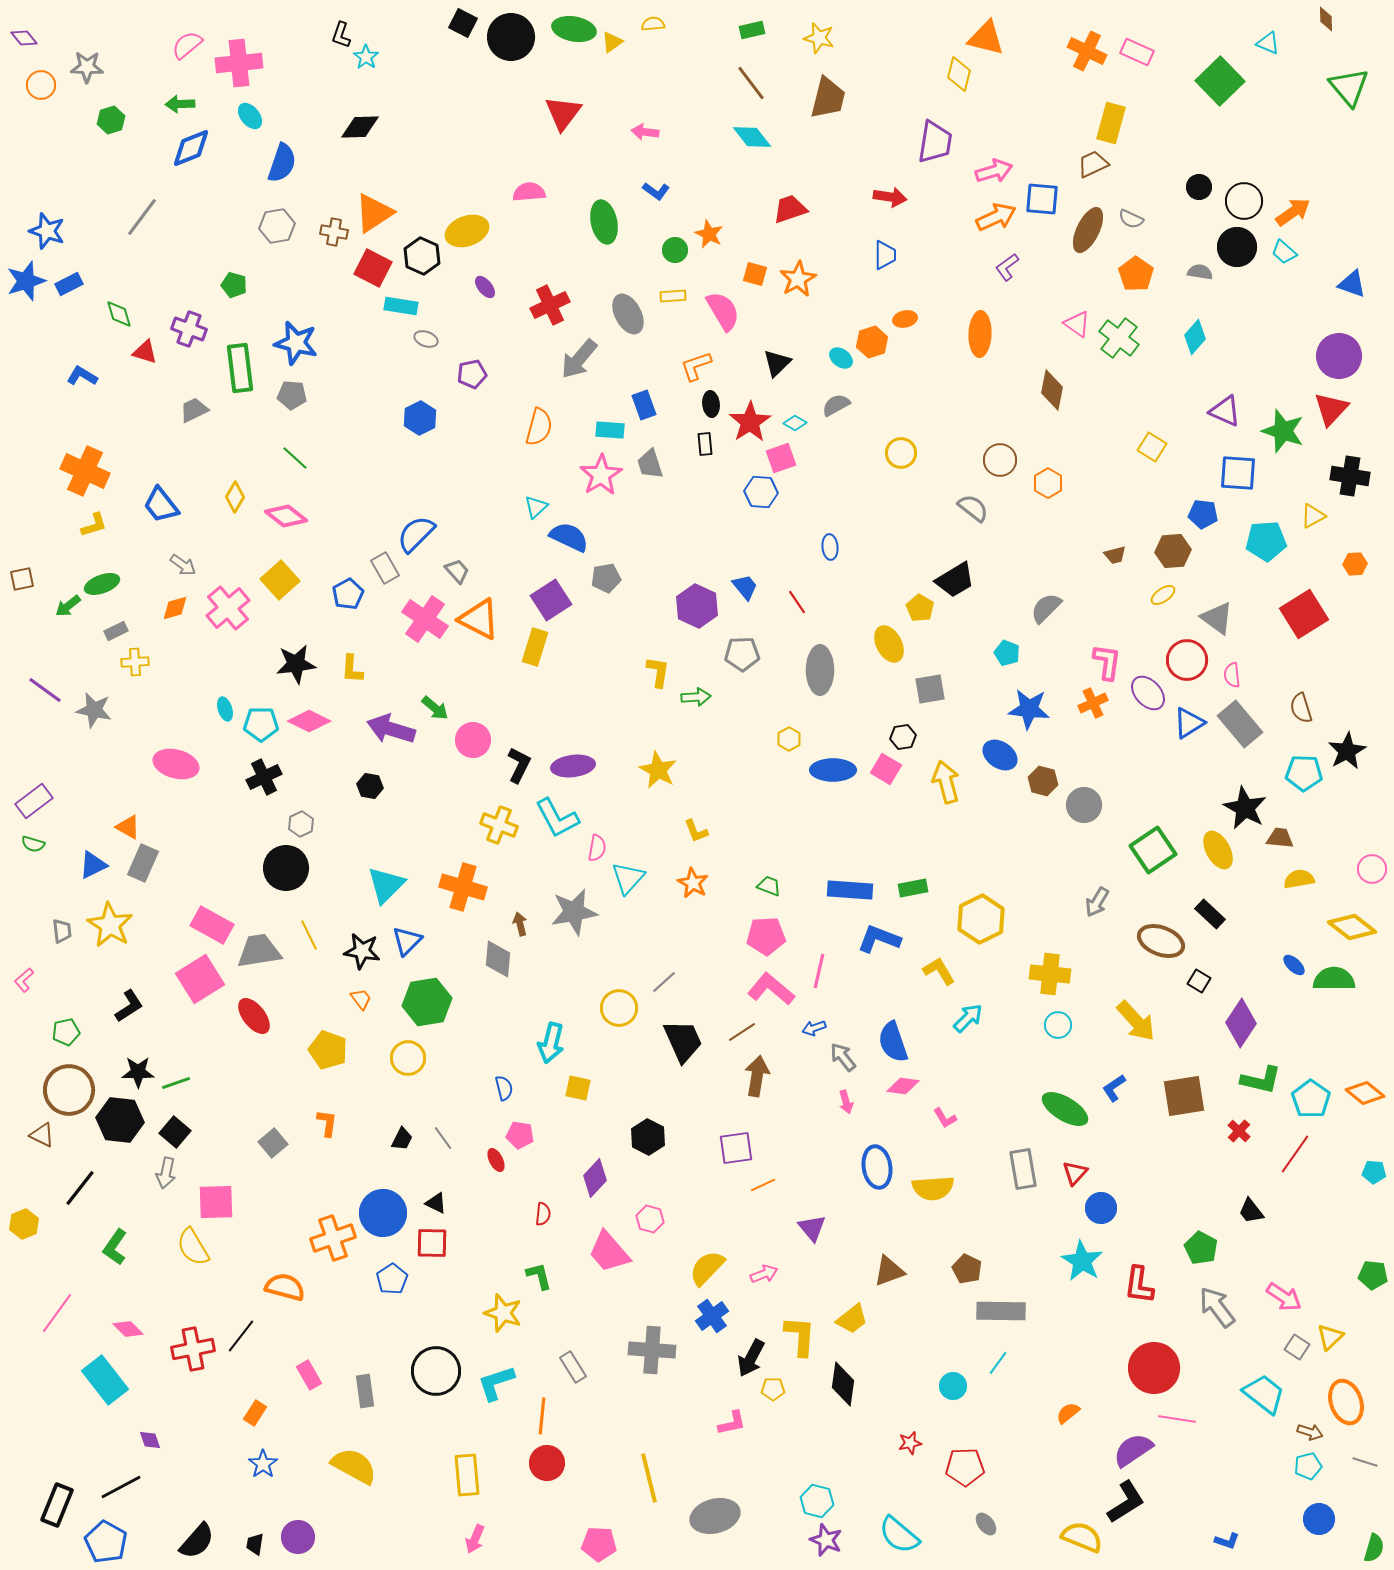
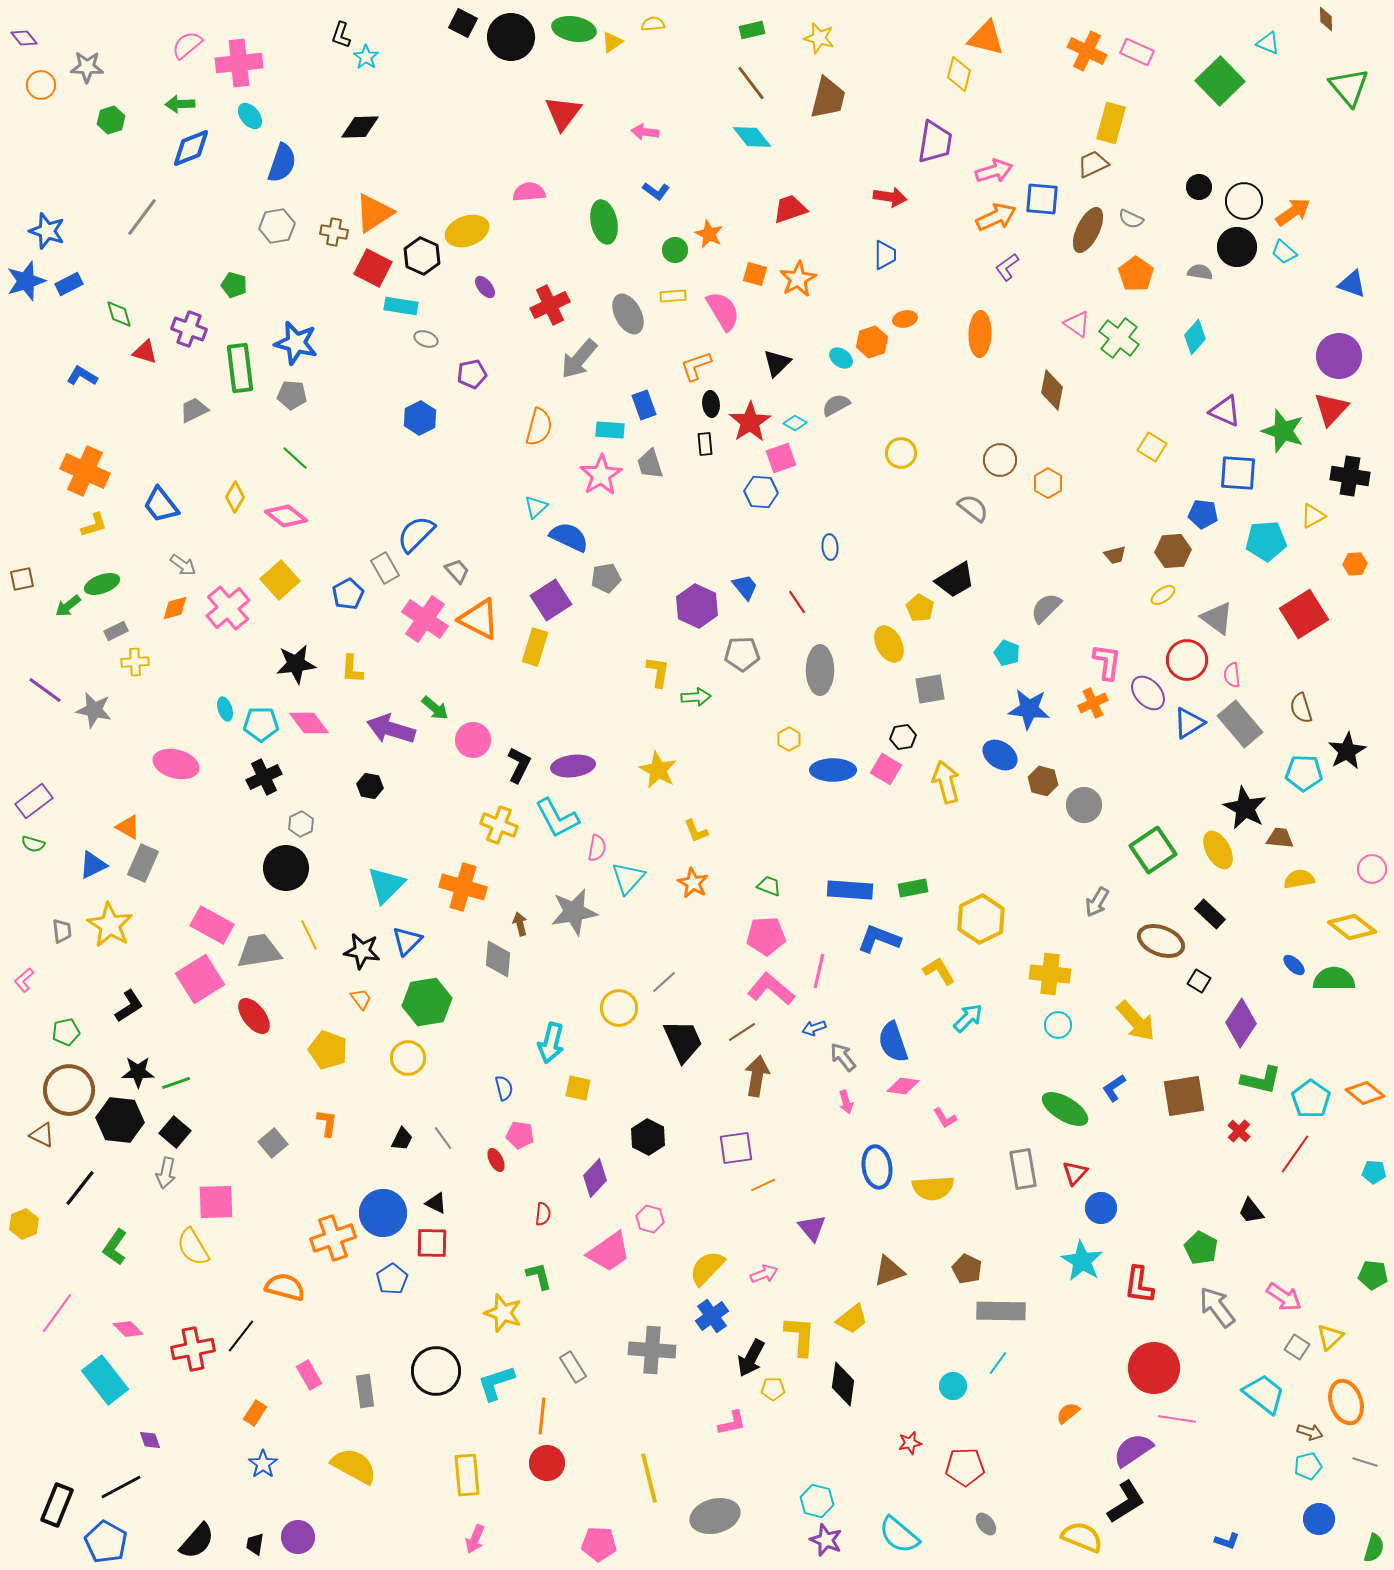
pink diamond at (309, 721): moved 2 px down; rotated 27 degrees clockwise
pink trapezoid at (609, 1252): rotated 84 degrees counterclockwise
